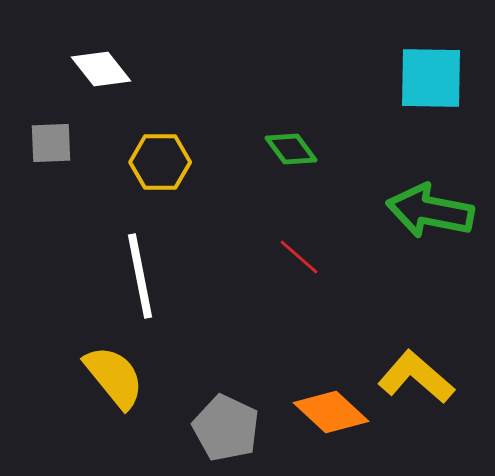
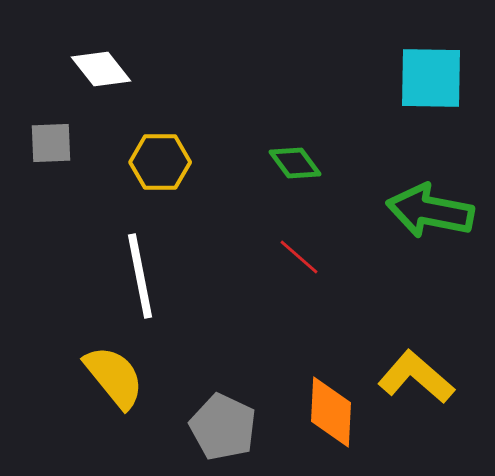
green diamond: moved 4 px right, 14 px down
orange diamond: rotated 50 degrees clockwise
gray pentagon: moved 3 px left, 1 px up
